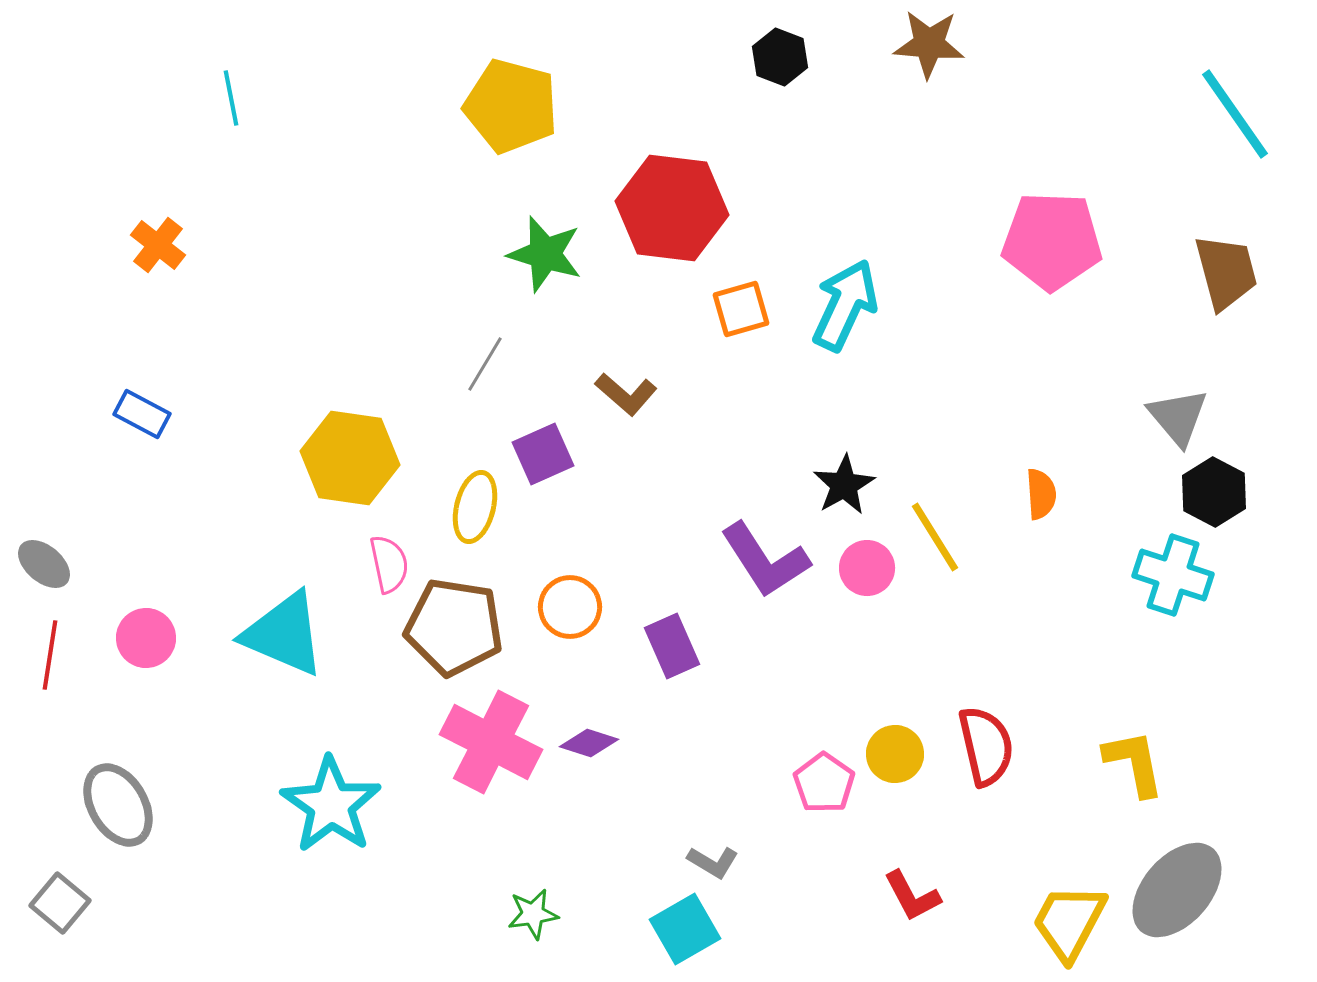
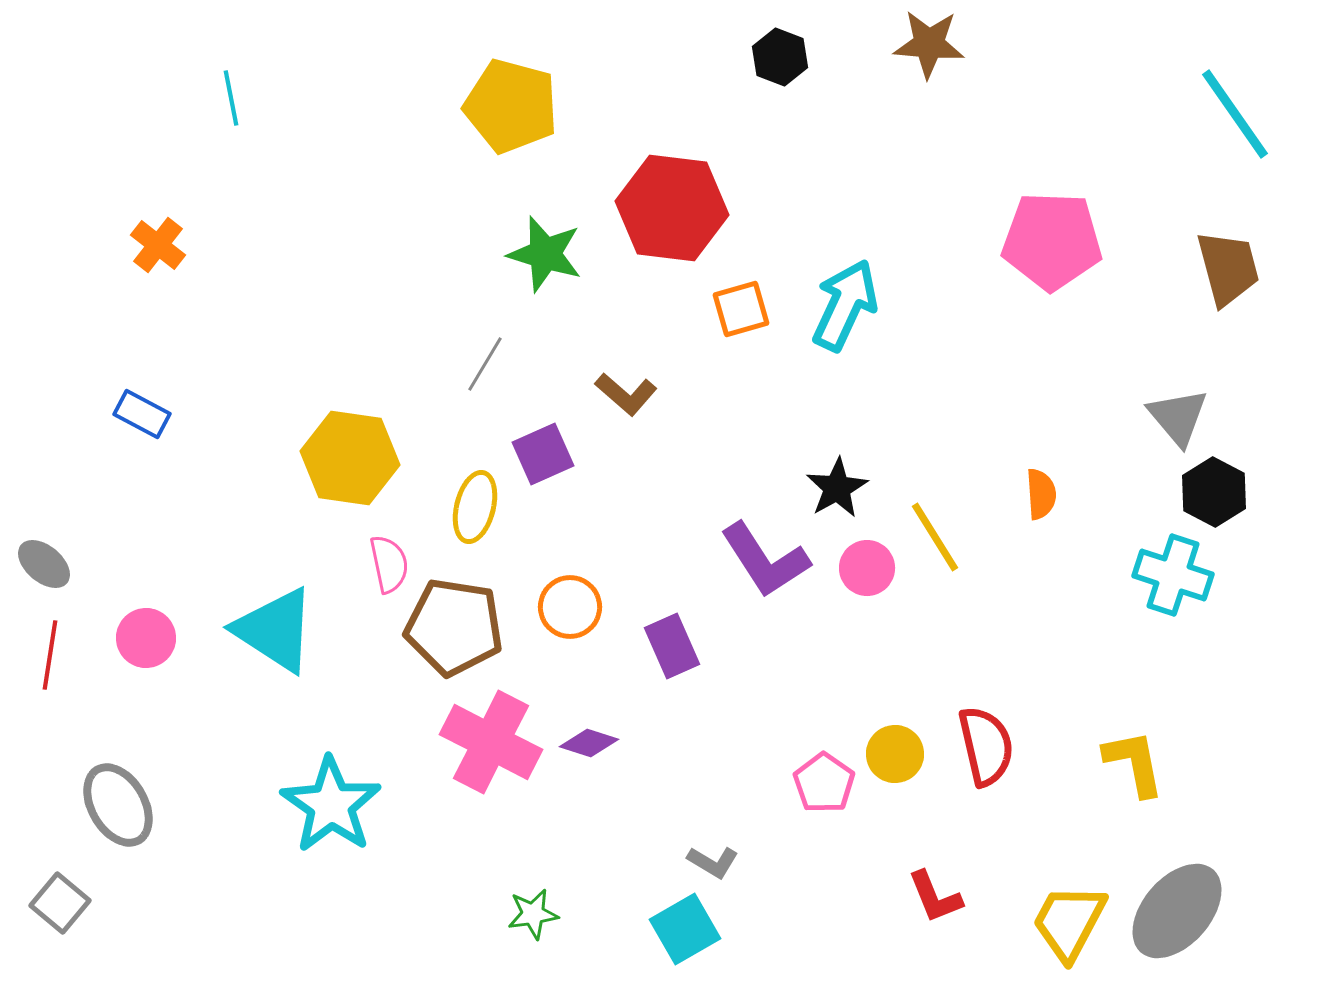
brown trapezoid at (1226, 272): moved 2 px right, 4 px up
black star at (844, 485): moved 7 px left, 3 px down
cyan triangle at (284, 634): moved 9 px left, 4 px up; rotated 10 degrees clockwise
gray ellipse at (1177, 890): moved 21 px down
red L-shape at (912, 896): moved 23 px right, 1 px down; rotated 6 degrees clockwise
